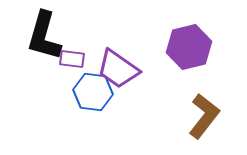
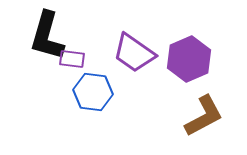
black L-shape: moved 3 px right
purple hexagon: moved 12 px down; rotated 9 degrees counterclockwise
purple trapezoid: moved 16 px right, 16 px up
brown L-shape: rotated 24 degrees clockwise
